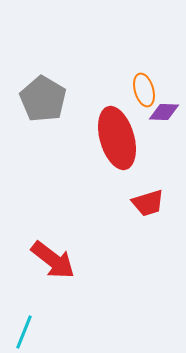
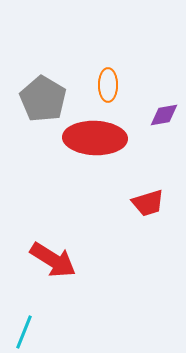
orange ellipse: moved 36 px left, 5 px up; rotated 16 degrees clockwise
purple diamond: moved 3 px down; rotated 12 degrees counterclockwise
red ellipse: moved 22 px left; rotated 72 degrees counterclockwise
red arrow: rotated 6 degrees counterclockwise
